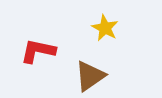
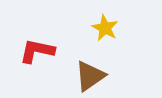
red L-shape: moved 1 px left
